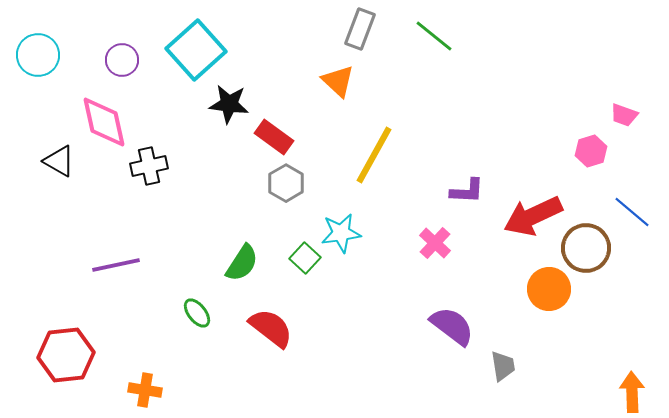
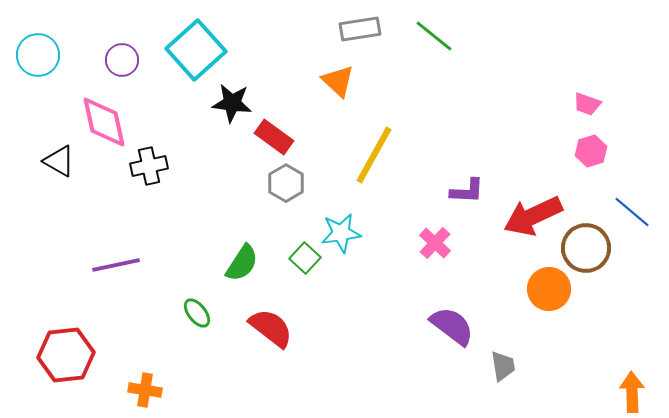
gray rectangle: rotated 60 degrees clockwise
black star: moved 3 px right, 1 px up
pink trapezoid: moved 37 px left, 11 px up
